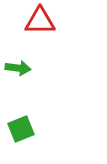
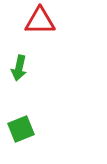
green arrow: moved 1 px right; rotated 95 degrees clockwise
